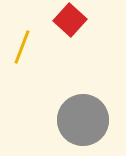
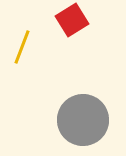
red square: moved 2 px right; rotated 16 degrees clockwise
